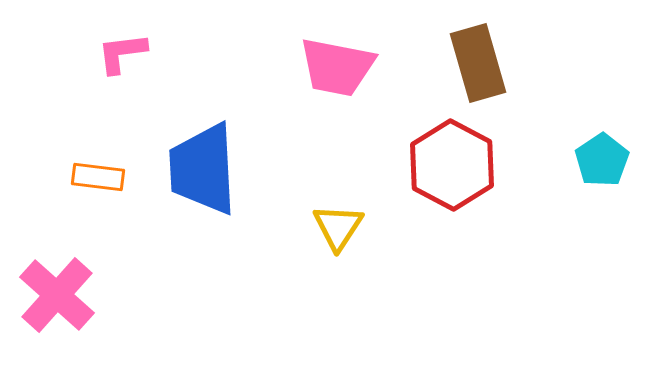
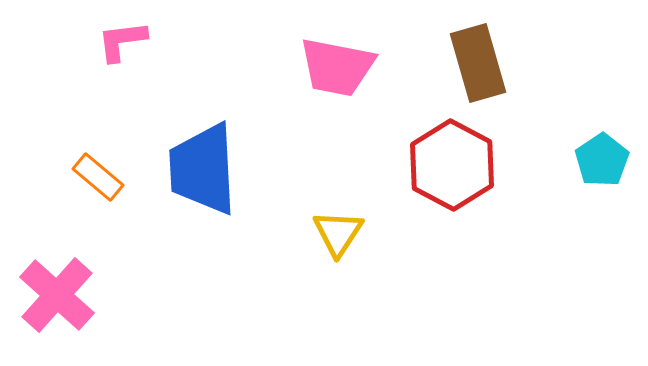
pink L-shape: moved 12 px up
orange rectangle: rotated 33 degrees clockwise
yellow triangle: moved 6 px down
